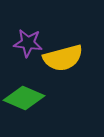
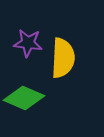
yellow semicircle: rotated 72 degrees counterclockwise
